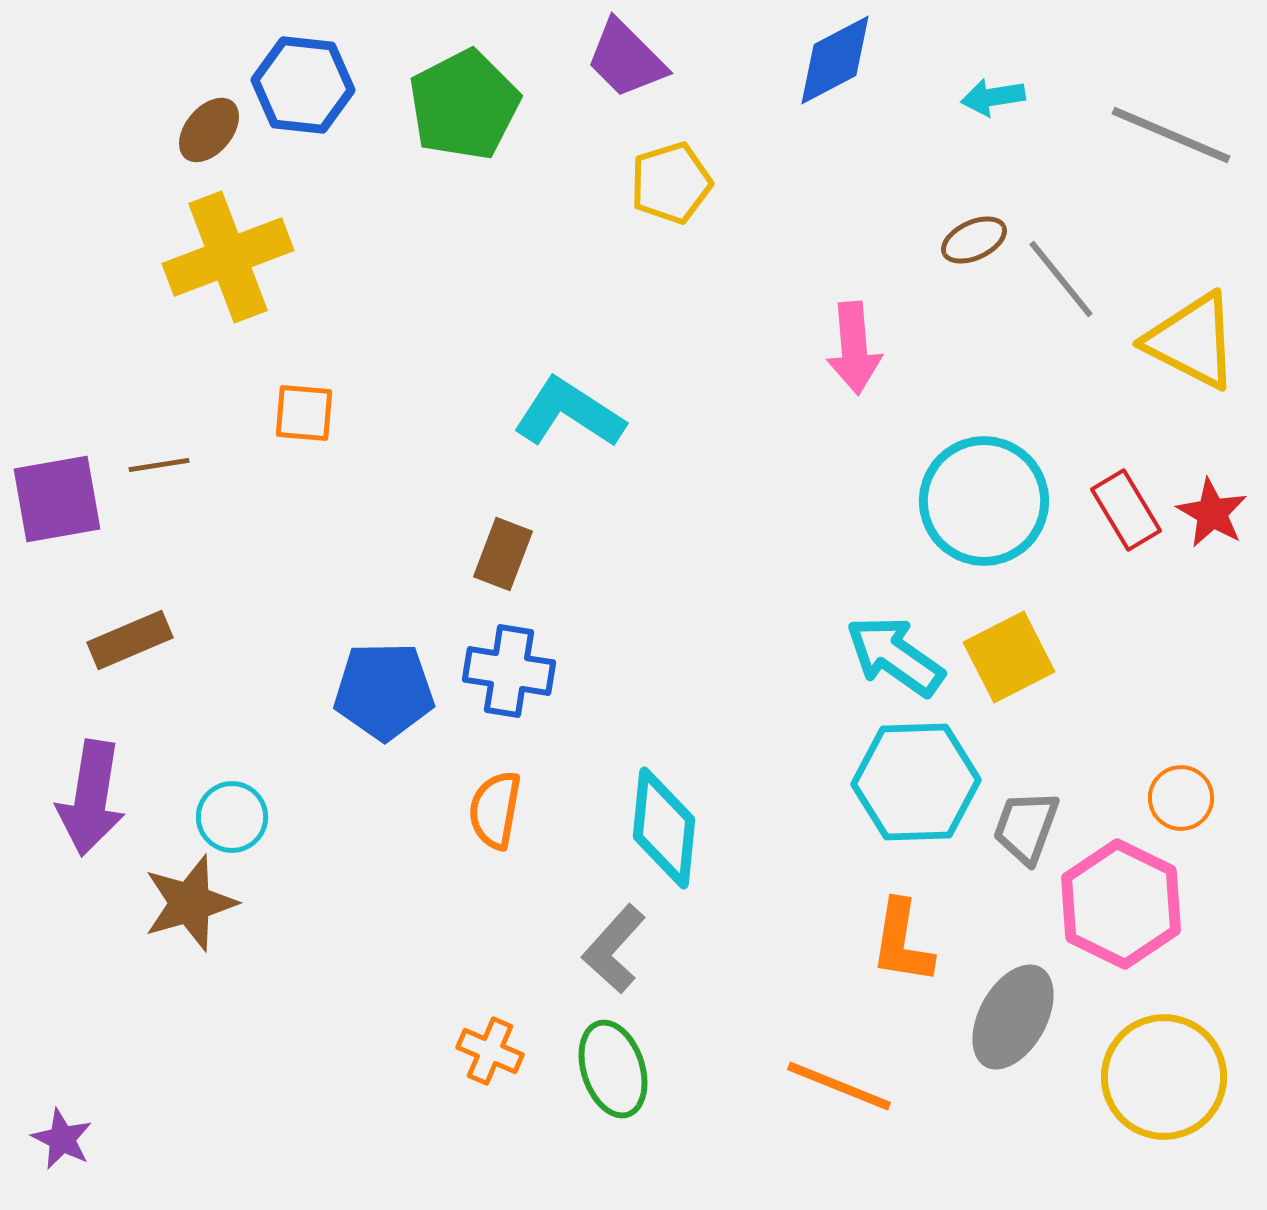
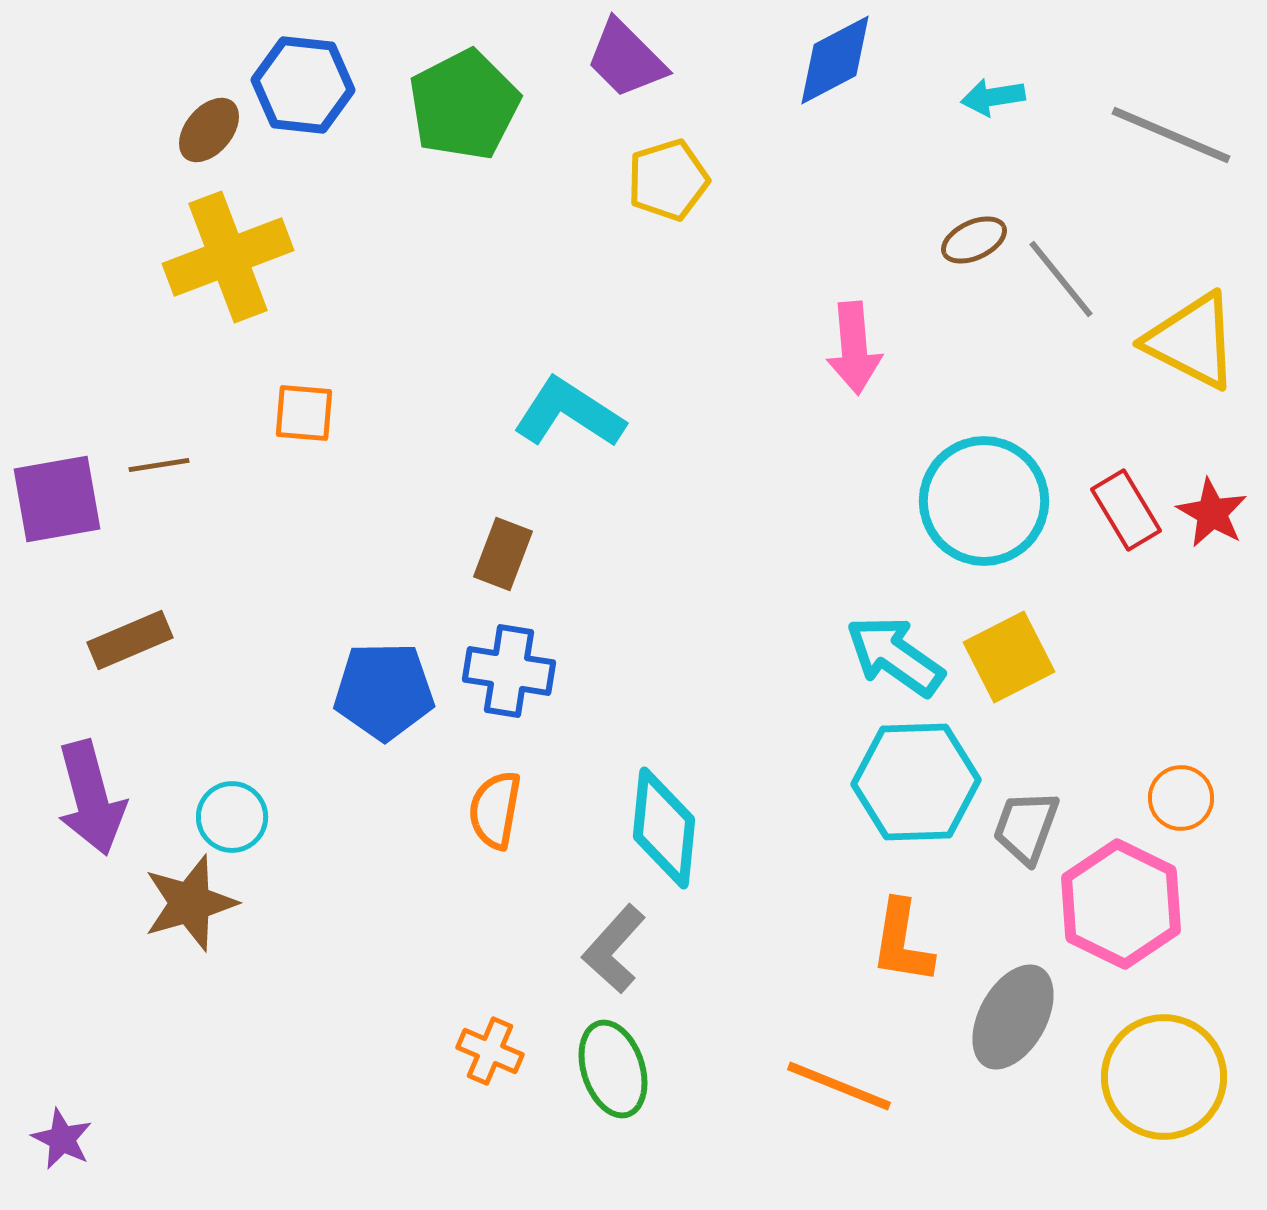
yellow pentagon at (671, 183): moved 3 px left, 3 px up
purple arrow at (91, 798): rotated 24 degrees counterclockwise
